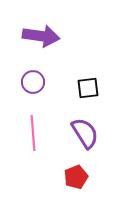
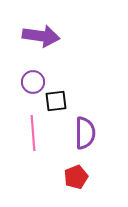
black square: moved 32 px left, 13 px down
purple semicircle: rotated 32 degrees clockwise
